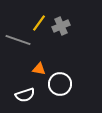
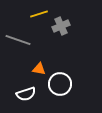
yellow line: moved 9 px up; rotated 36 degrees clockwise
white semicircle: moved 1 px right, 1 px up
